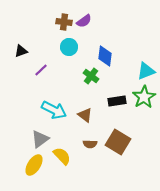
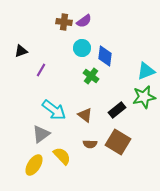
cyan circle: moved 13 px right, 1 px down
purple line: rotated 16 degrees counterclockwise
green star: rotated 20 degrees clockwise
black rectangle: moved 9 px down; rotated 30 degrees counterclockwise
cyan arrow: rotated 10 degrees clockwise
gray triangle: moved 1 px right, 5 px up
